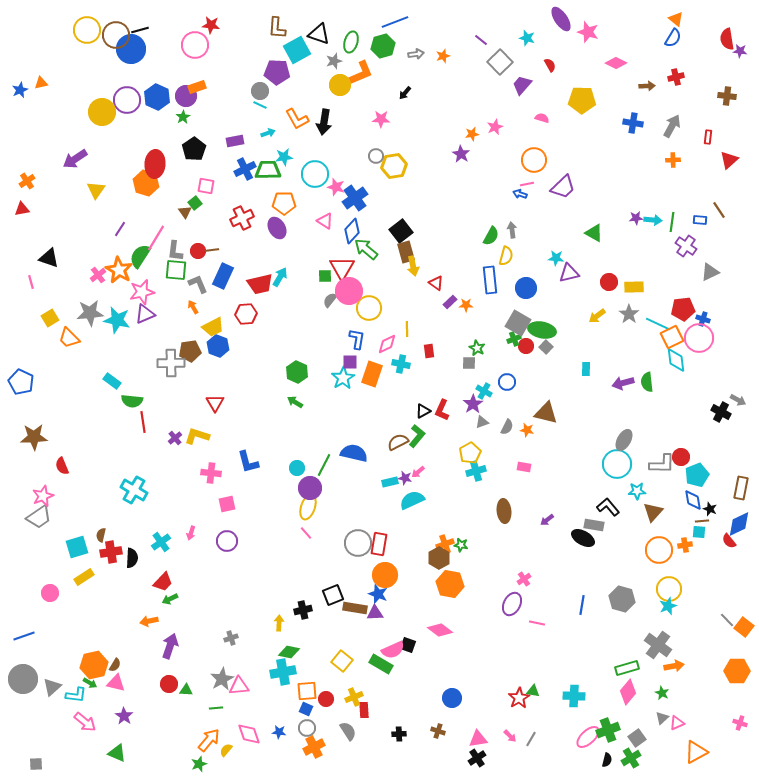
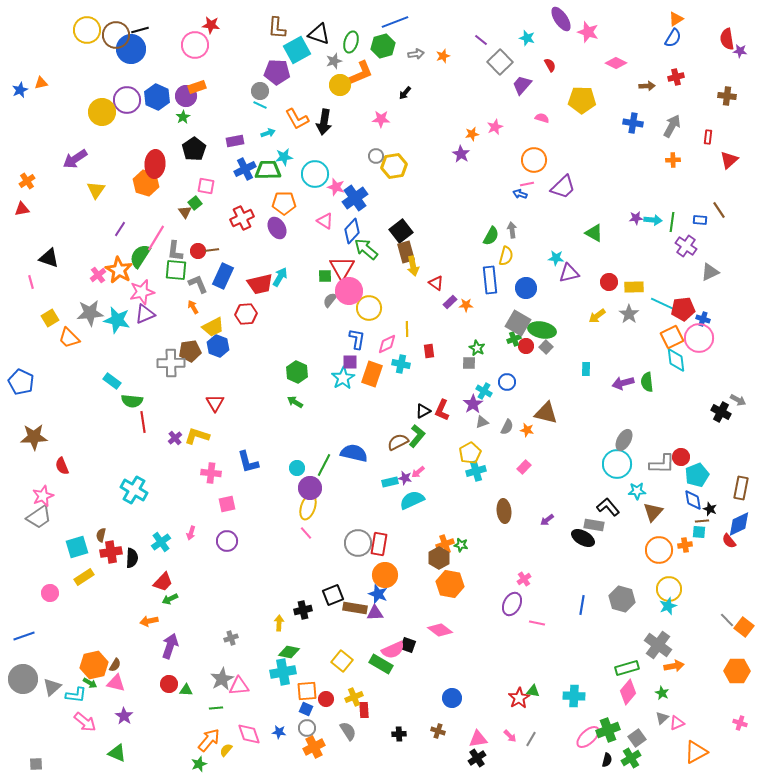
orange triangle at (676, 19): rotated 49 degrees clockwise
cyan line at (658, 324): moved 5 px right, 20 px up
pink rectangle at (524, 467): rotated 56 degrees counterclockwise
